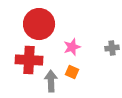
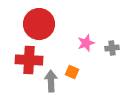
pink star: moved 14 px right, 4 px up
